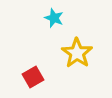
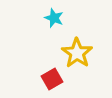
red square: moved 19 px right, 2 px down
